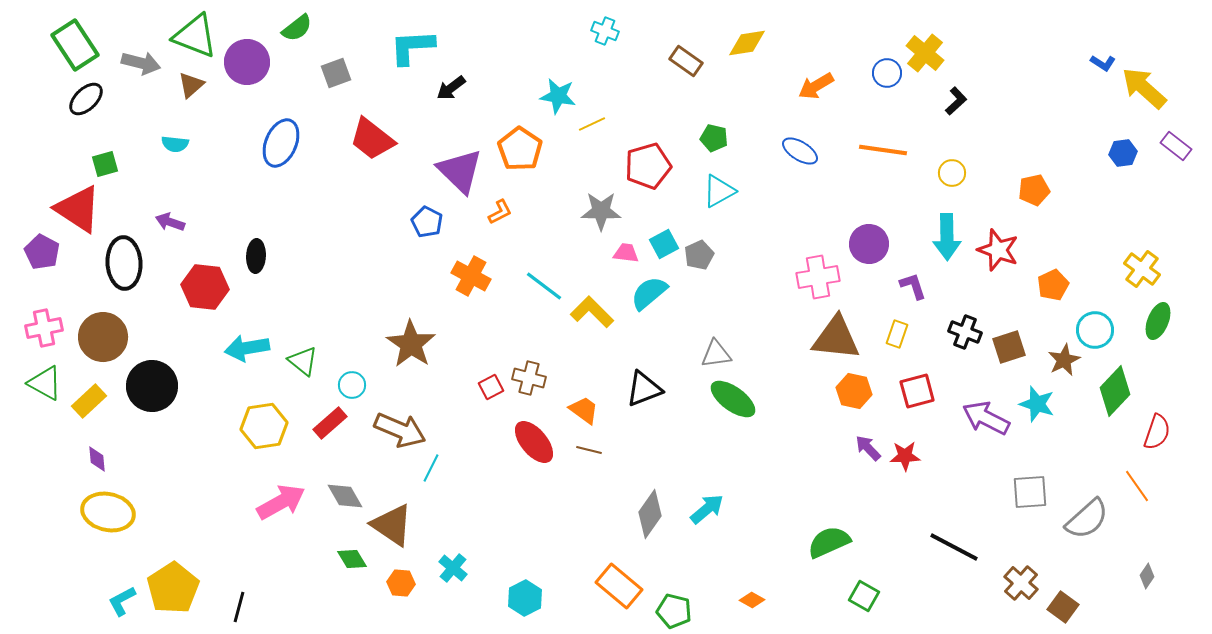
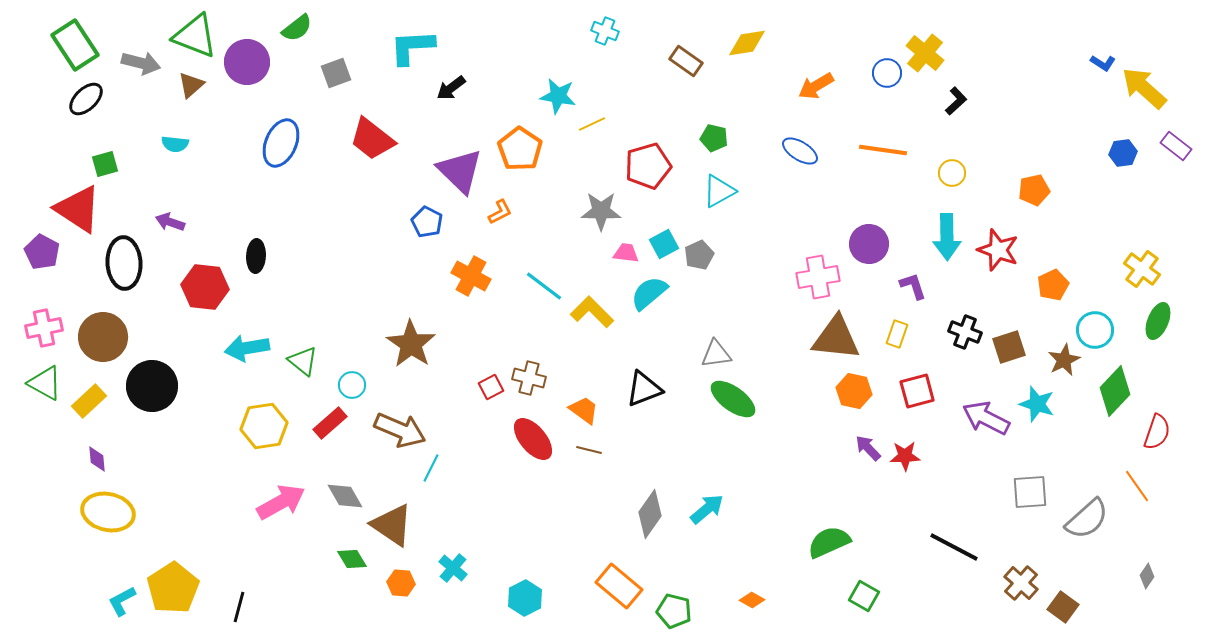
red ellipse at (534, 442): moved 1 px left, 3 px up
